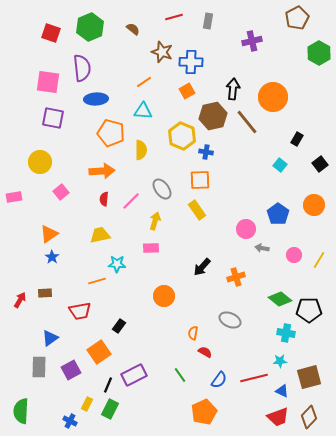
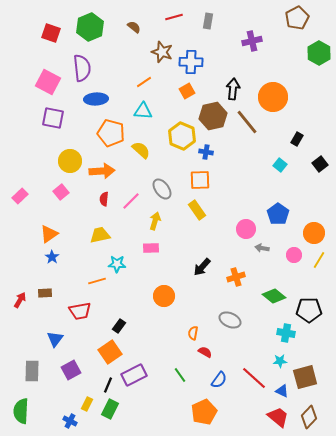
brown semicircle at (133, 29): moved 1 px right, 2 px up
pink square at (48, 82): rotated 20 degrees clockwise
yellow semicircle at (141, 150): rotated 48 degrees counterclockwise
yellow circle at (40, 162): moved 30 px right, 1 px up
pink rectangle at (14, 197): moved 6 px right, 1 px up; rotated 35 degrees counterclockwise
orange circle at (314, 205): moved 28 px down
green diamond at (280, 299): moved 6 px left, 3 px up
blue triangle at (50, 338): moved 5 px right, 1 px down; rotated 18 degrees counterclockwise
orange square at (99, 352): moved 11 px right
gray rectangle at (39, 367): moved 7 px left, 4 px down
brown square at (309, 377): moved 4 px left
red line at (254, 378): rotated 56 degrees clockwise
red trapezoid at (278, 417): rotated 120 degrees counterclockwise
